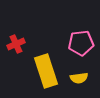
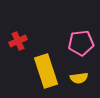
red cross: moved 2 px right, 3 px up
